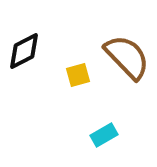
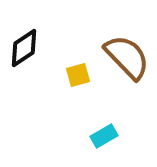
black diamond: moved 3 px up; rotated 6 degrees counterclockwise
cyan rectangle: moved 1 px down
